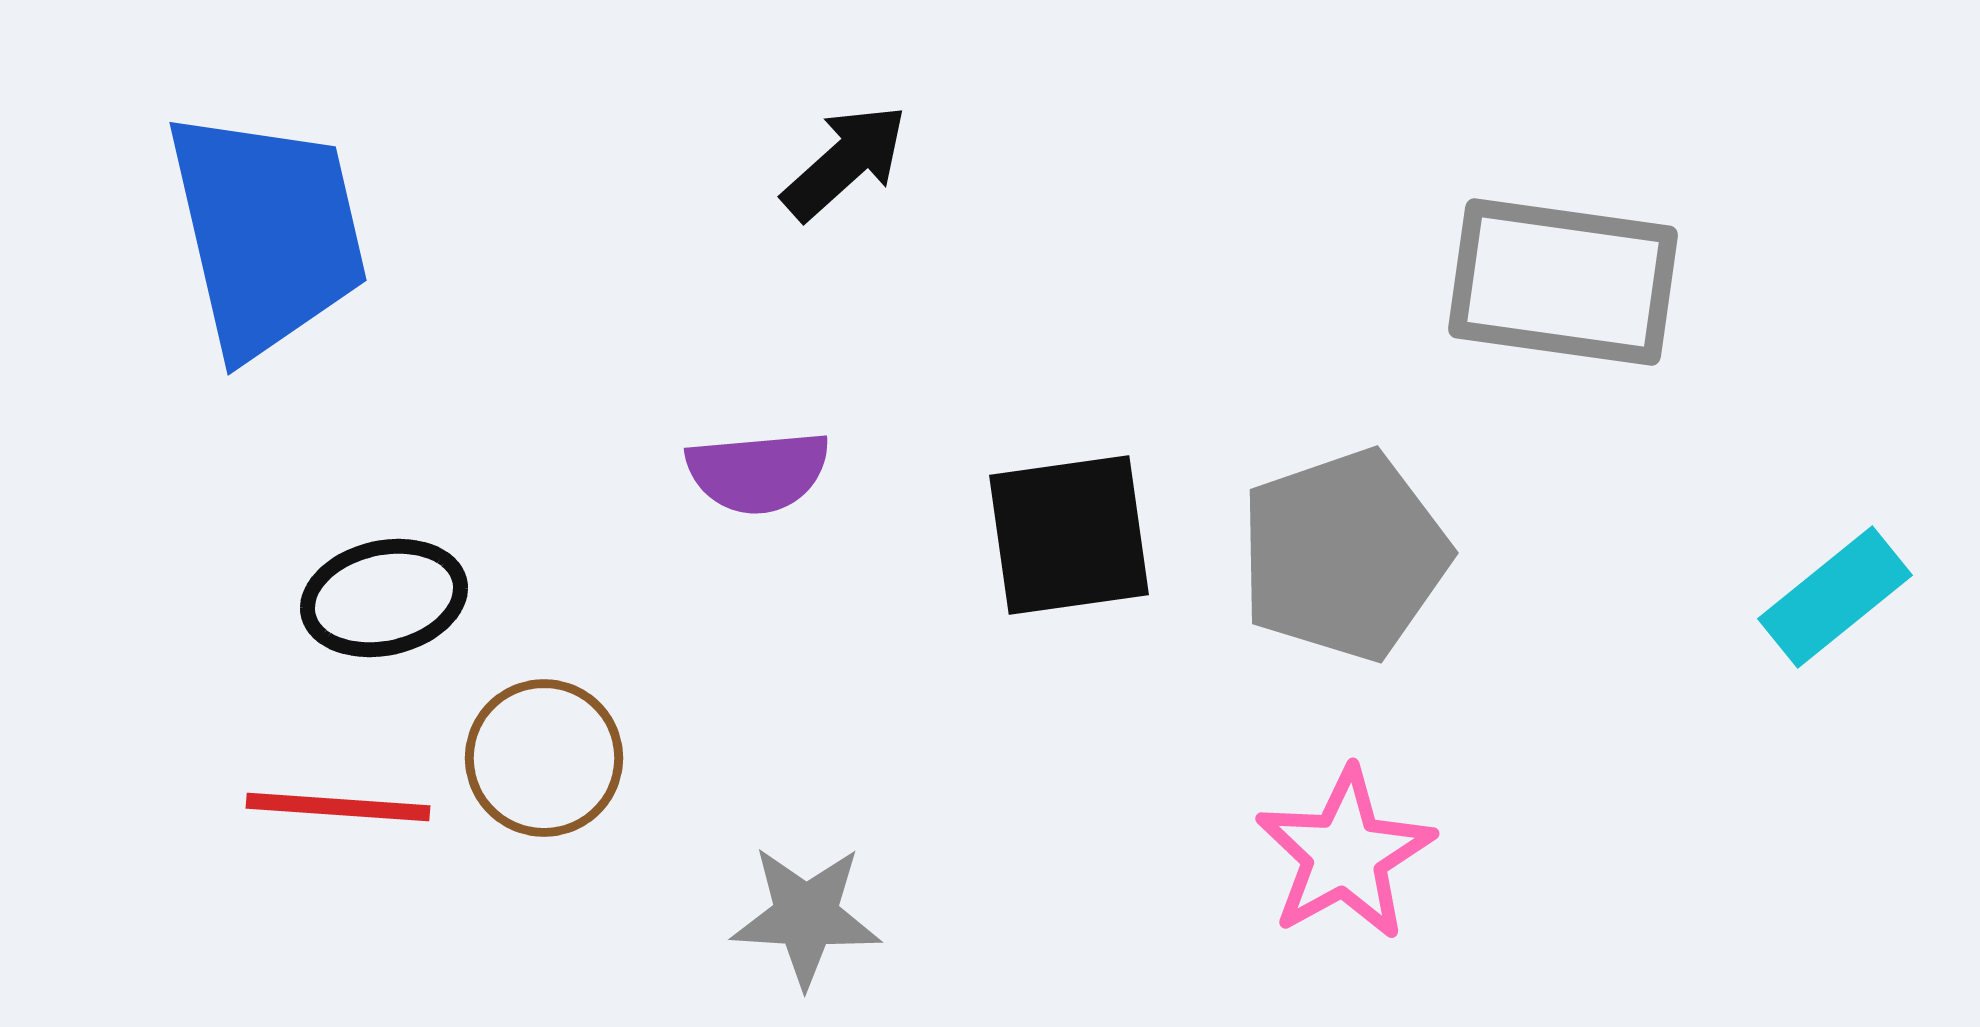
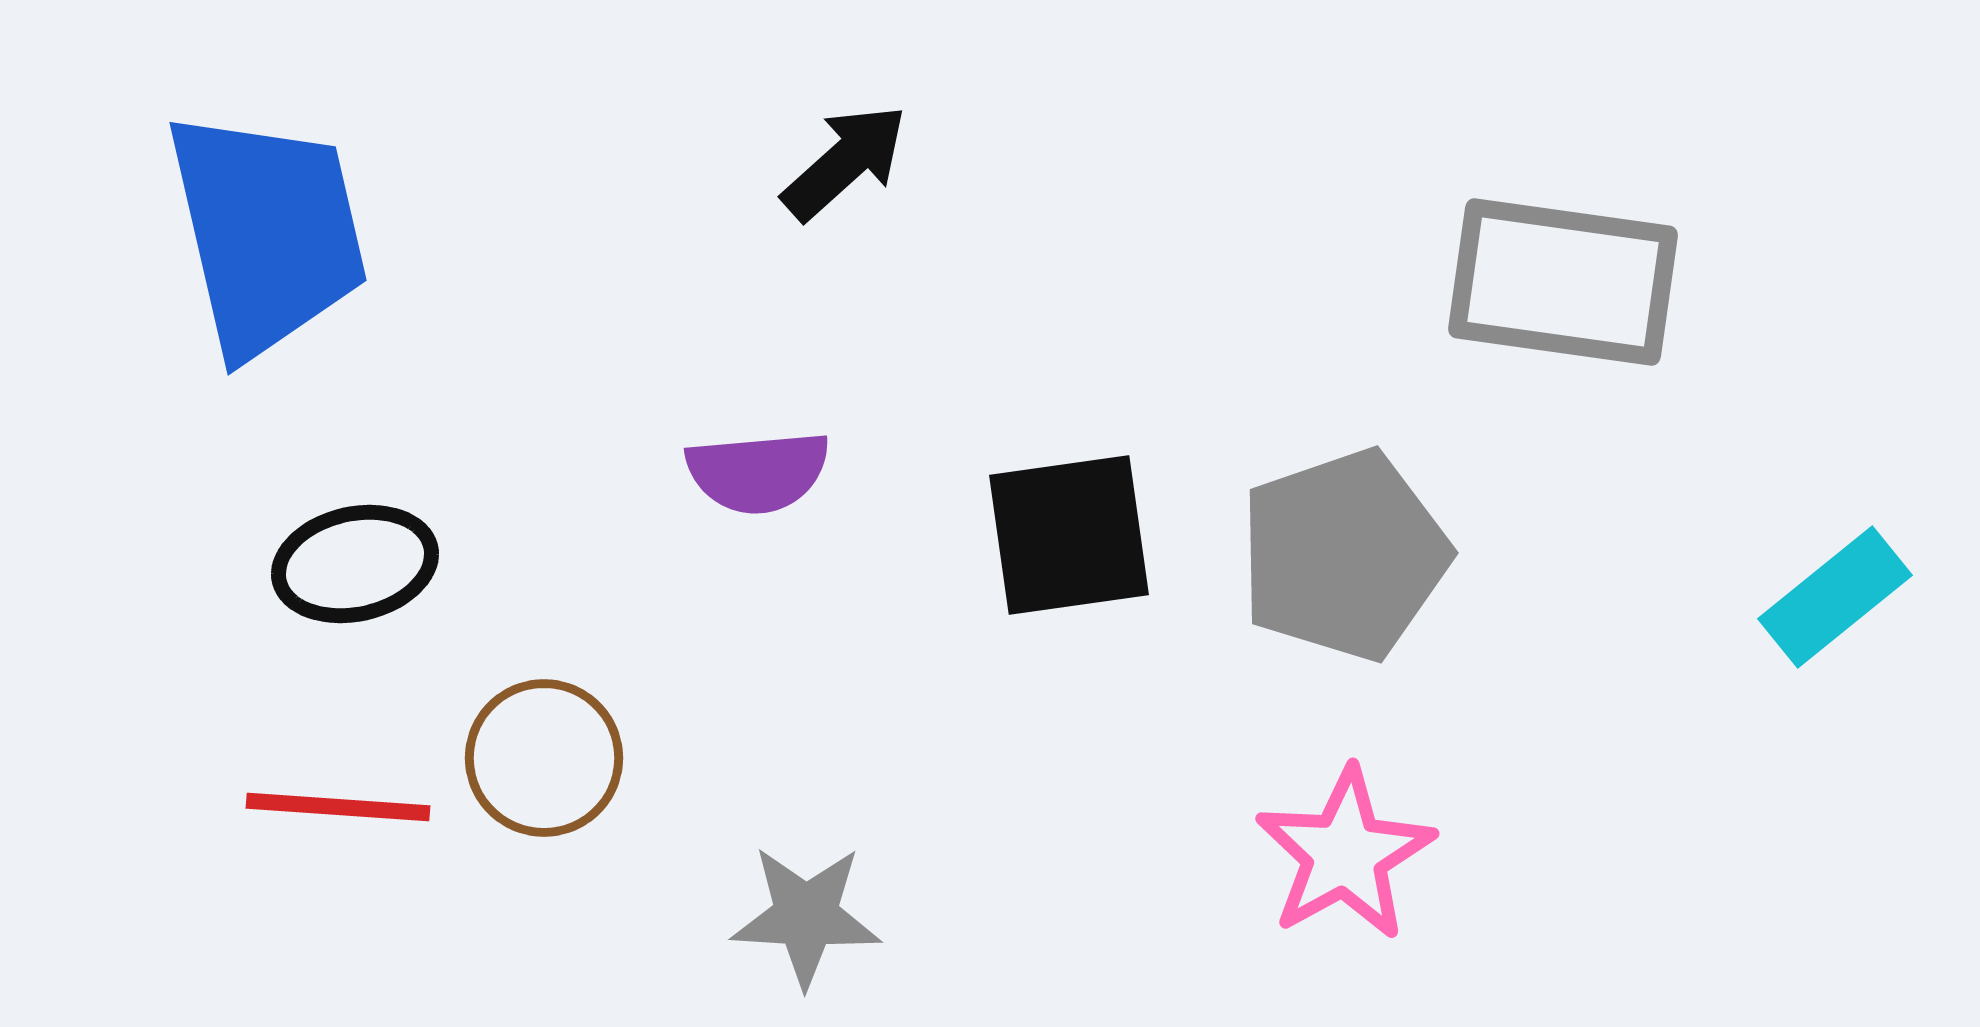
black ellipse: moved 29 px left, 34 px up
